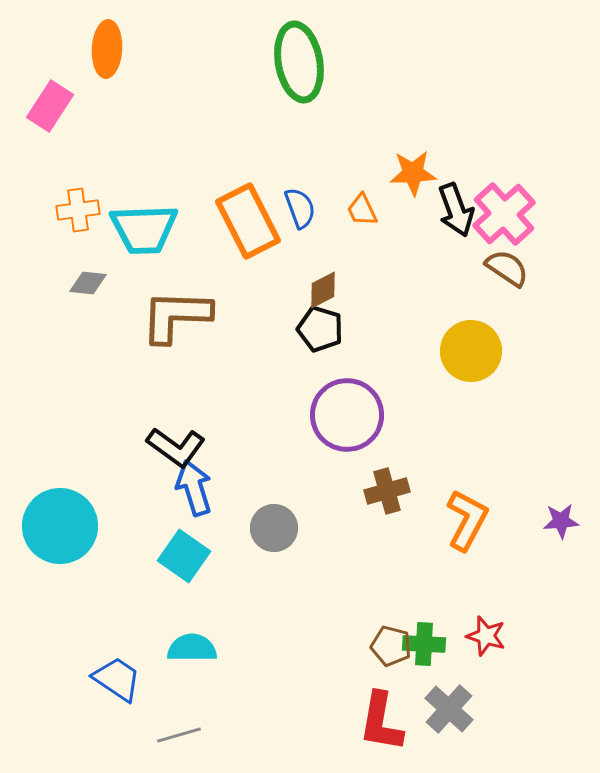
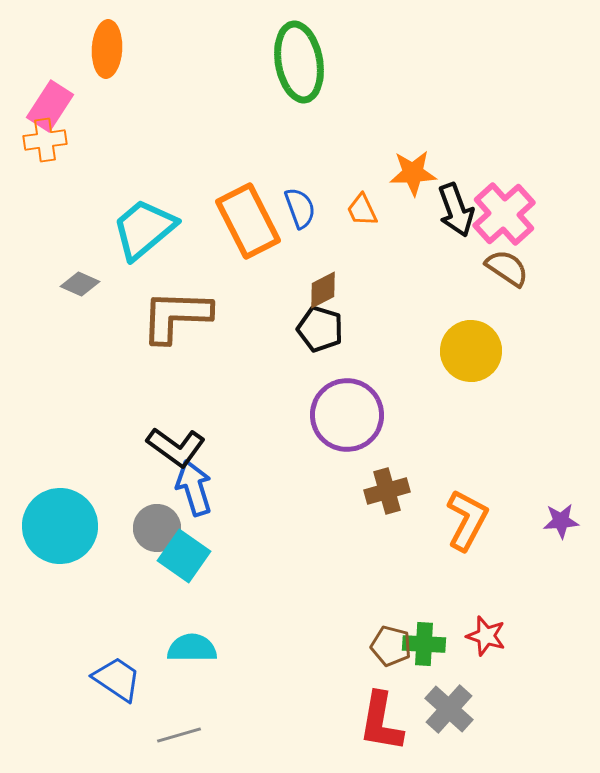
orange cross: moved 33 px left, 70 px up
cyan trapezoid: rotated 142 degrees clockwise
gray diamond: moved 8 px left, 1 px down; rotated 18 degrees clockwise
gray circle: moved 117 px left
